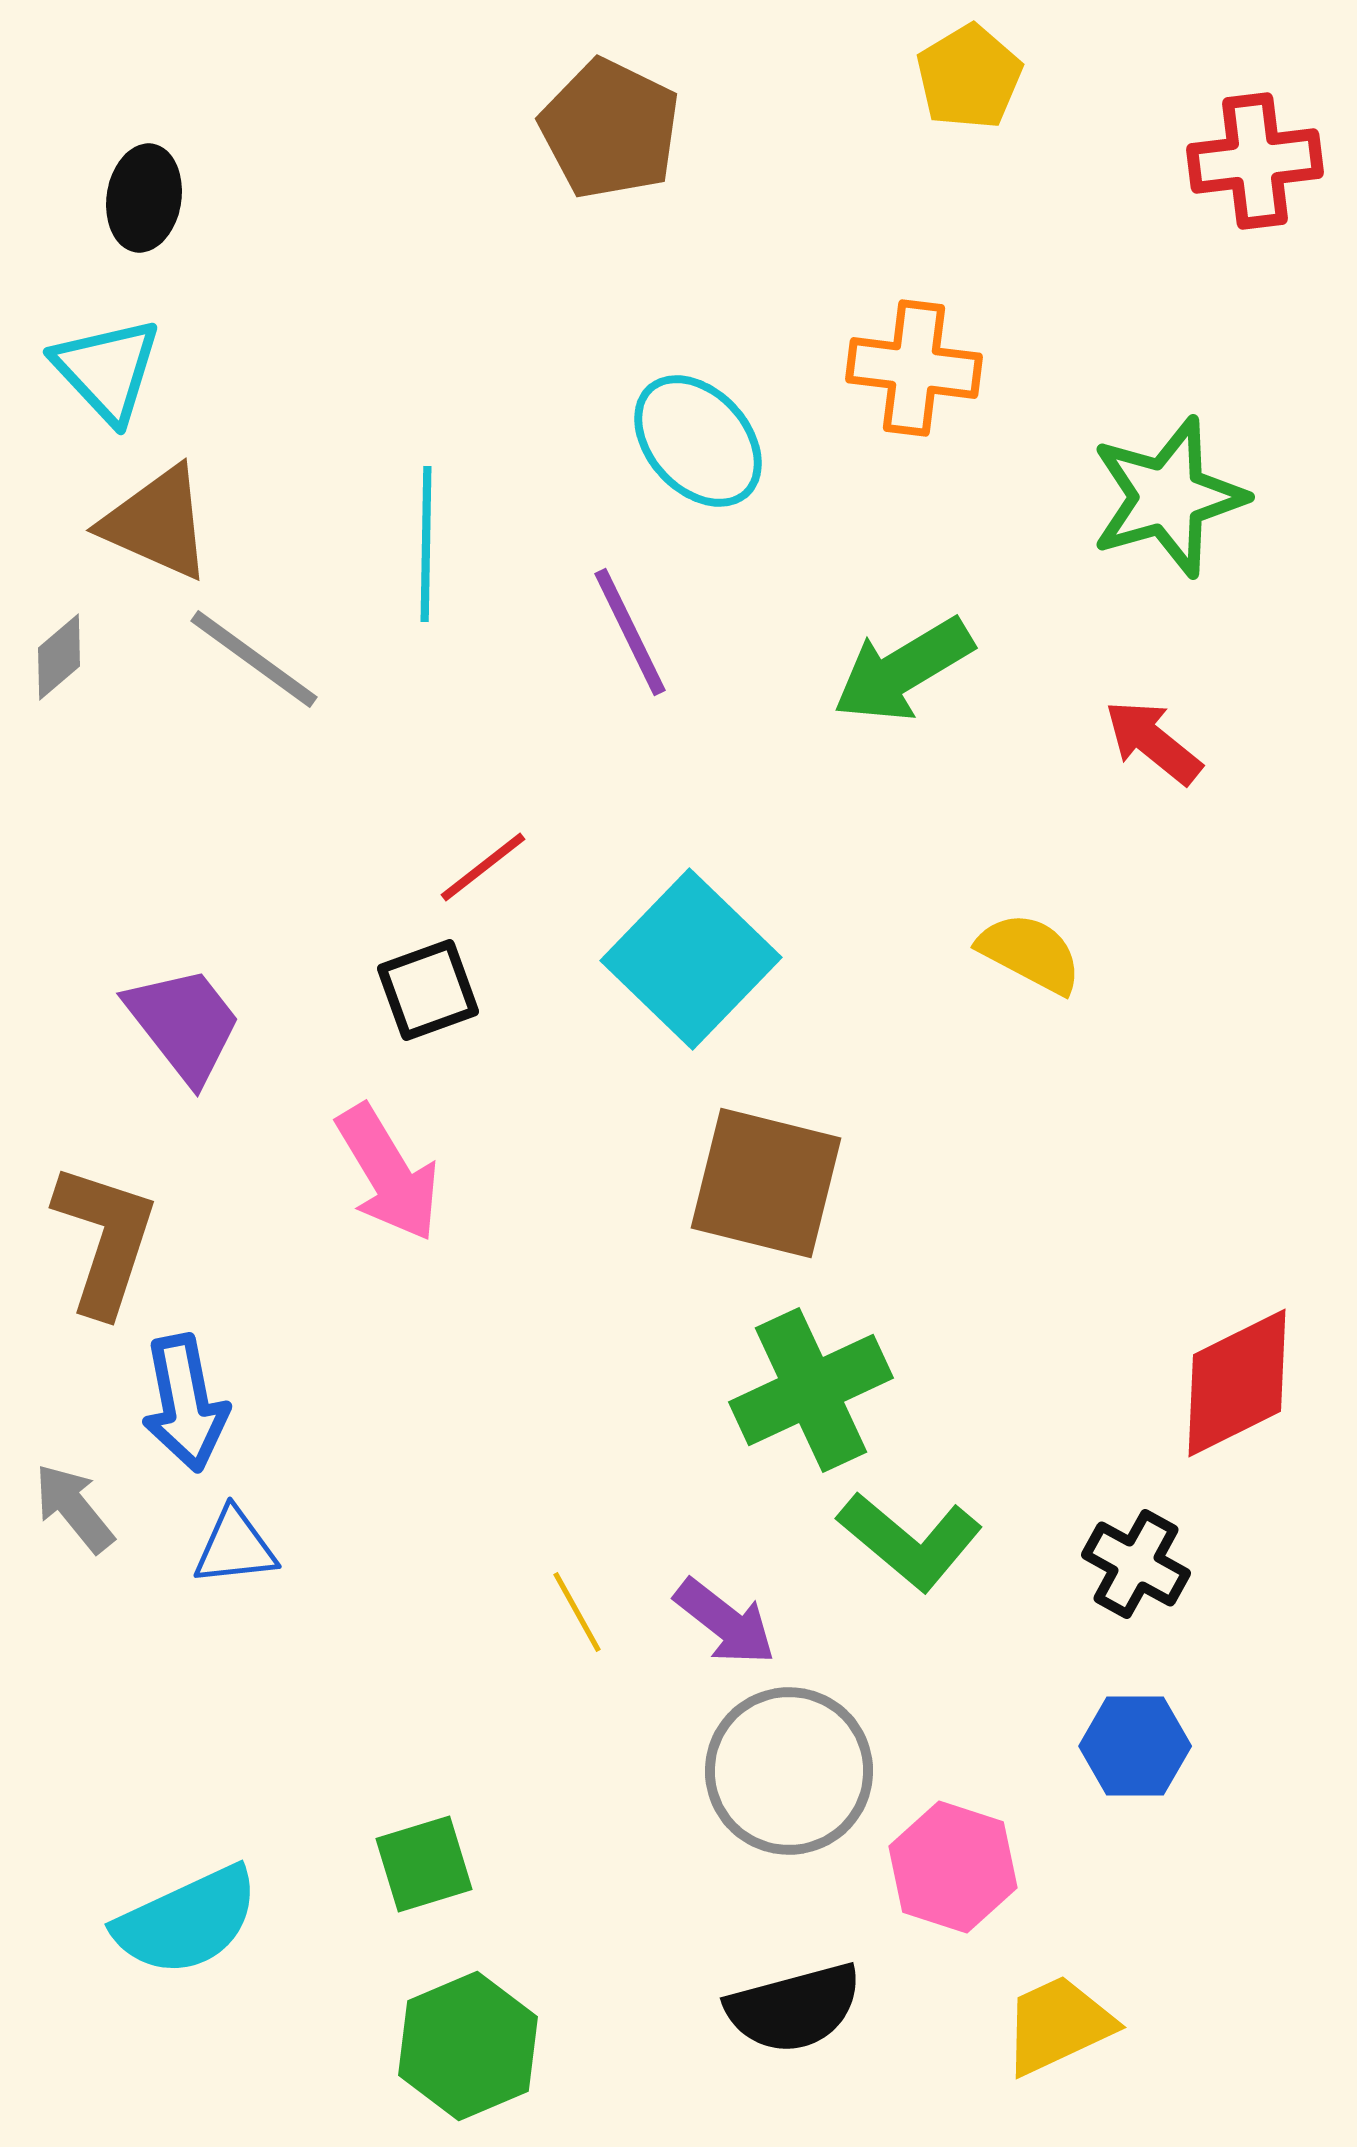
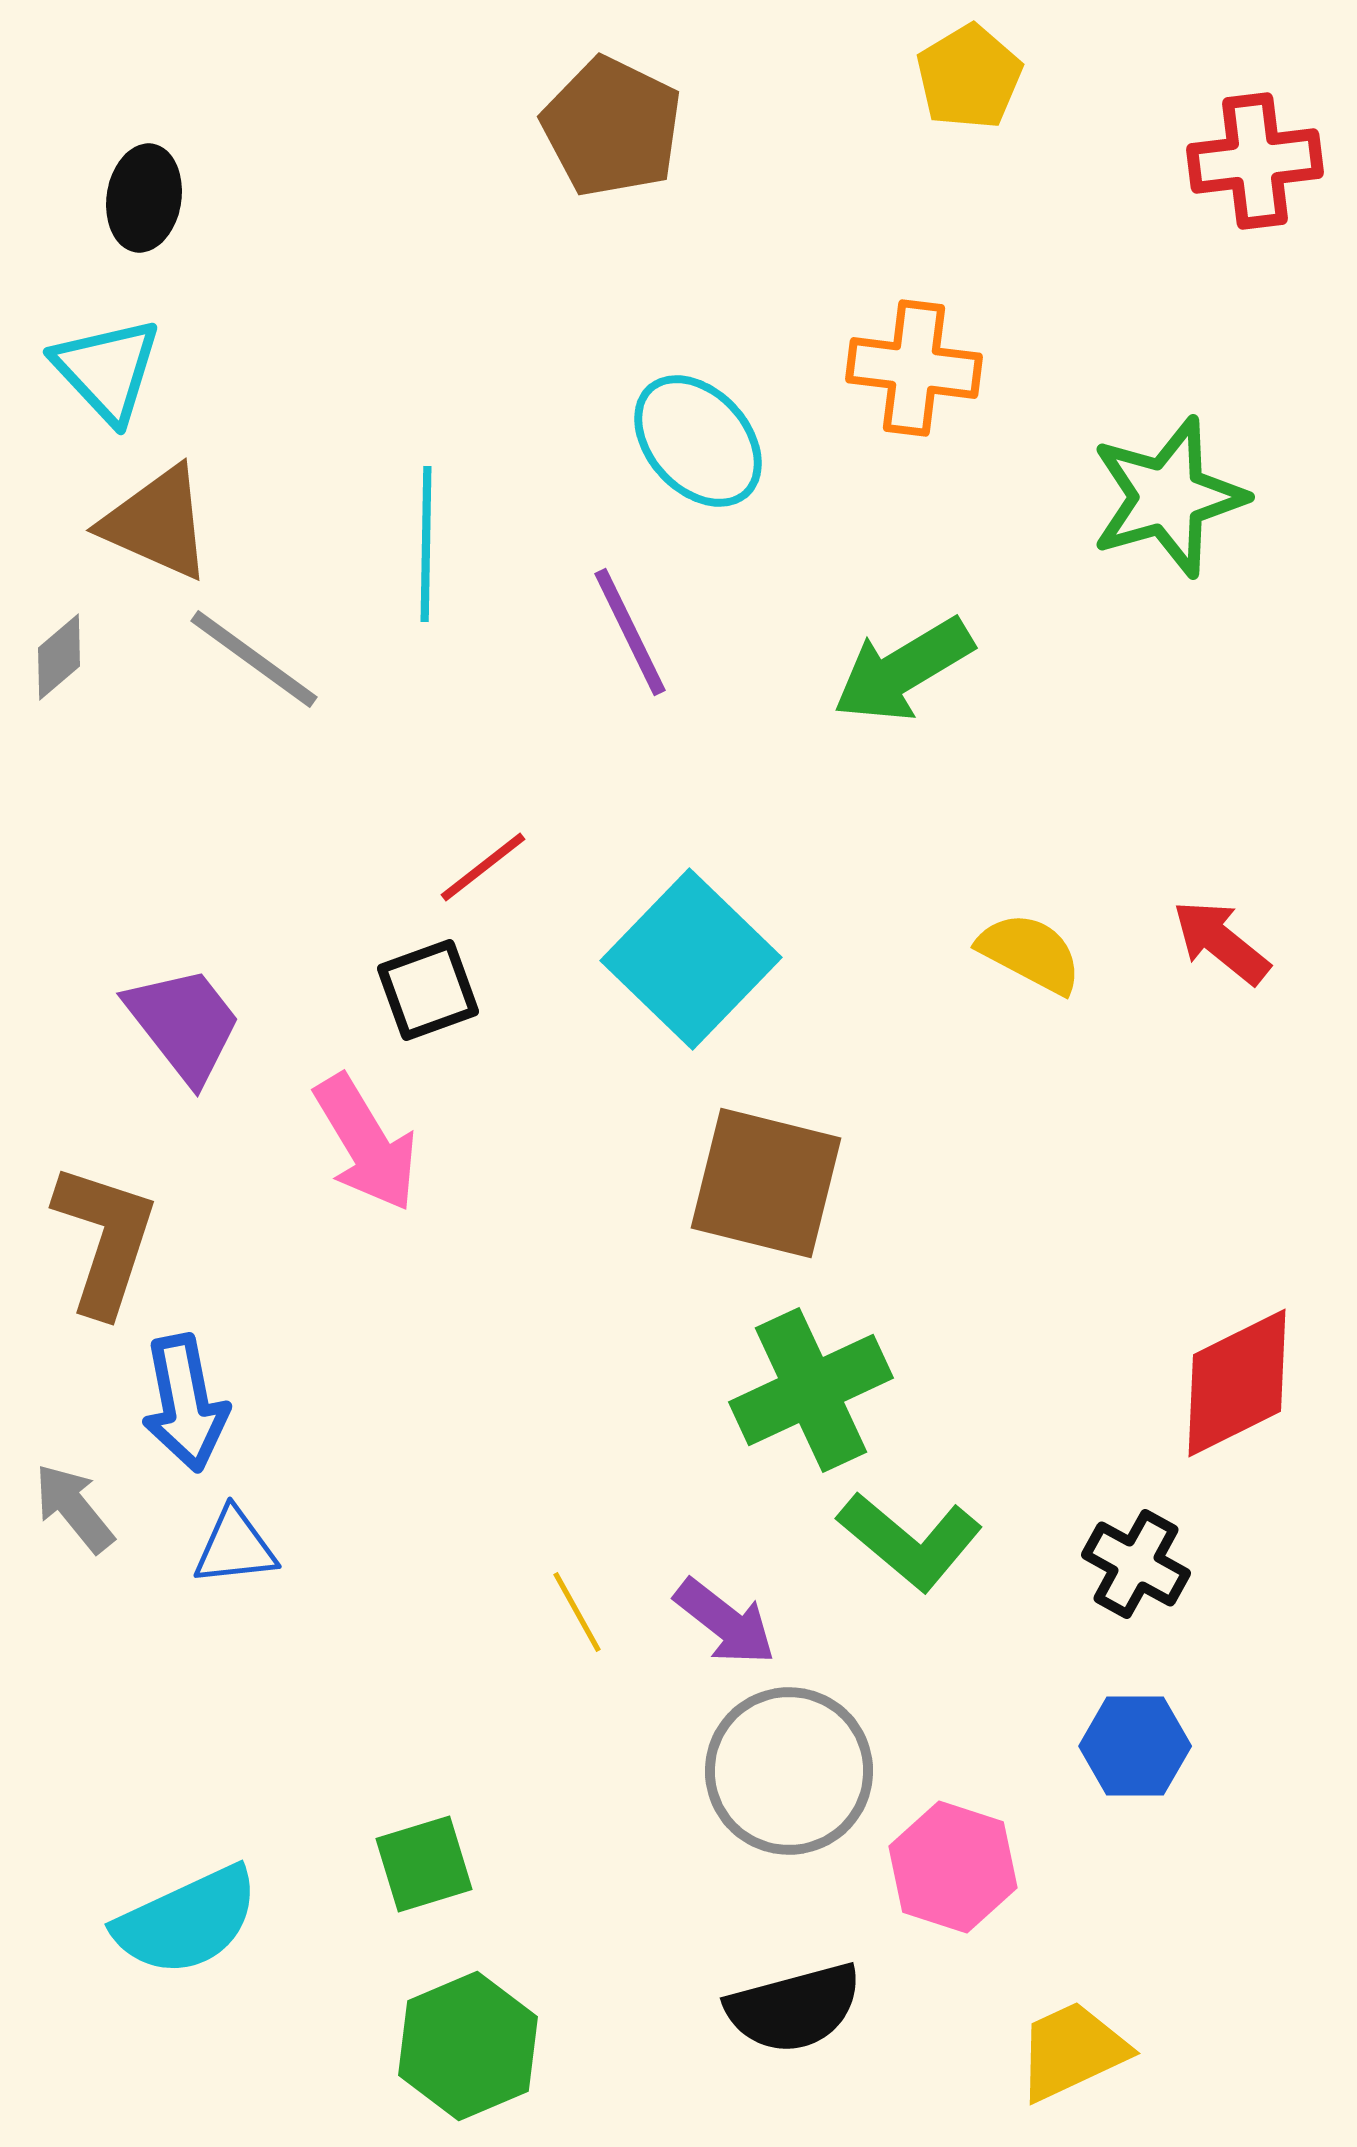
brown pentagon: moved 2 px right, 2 px up
red arrow: moved 68 px right, 200 px down
pink arrow: moved 22 px left, 30 px up
yellow trapezoid: moved 14 px right, 26 px down
